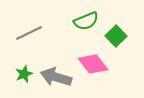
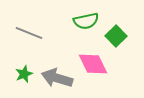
green semicircle: rotated 10 degrees clockwise
gray line: rotated 48 degrees clockwise
pink diamond: rotated 12 degrees clockwise
gray arrow: moved 1 px right, 1 px down
